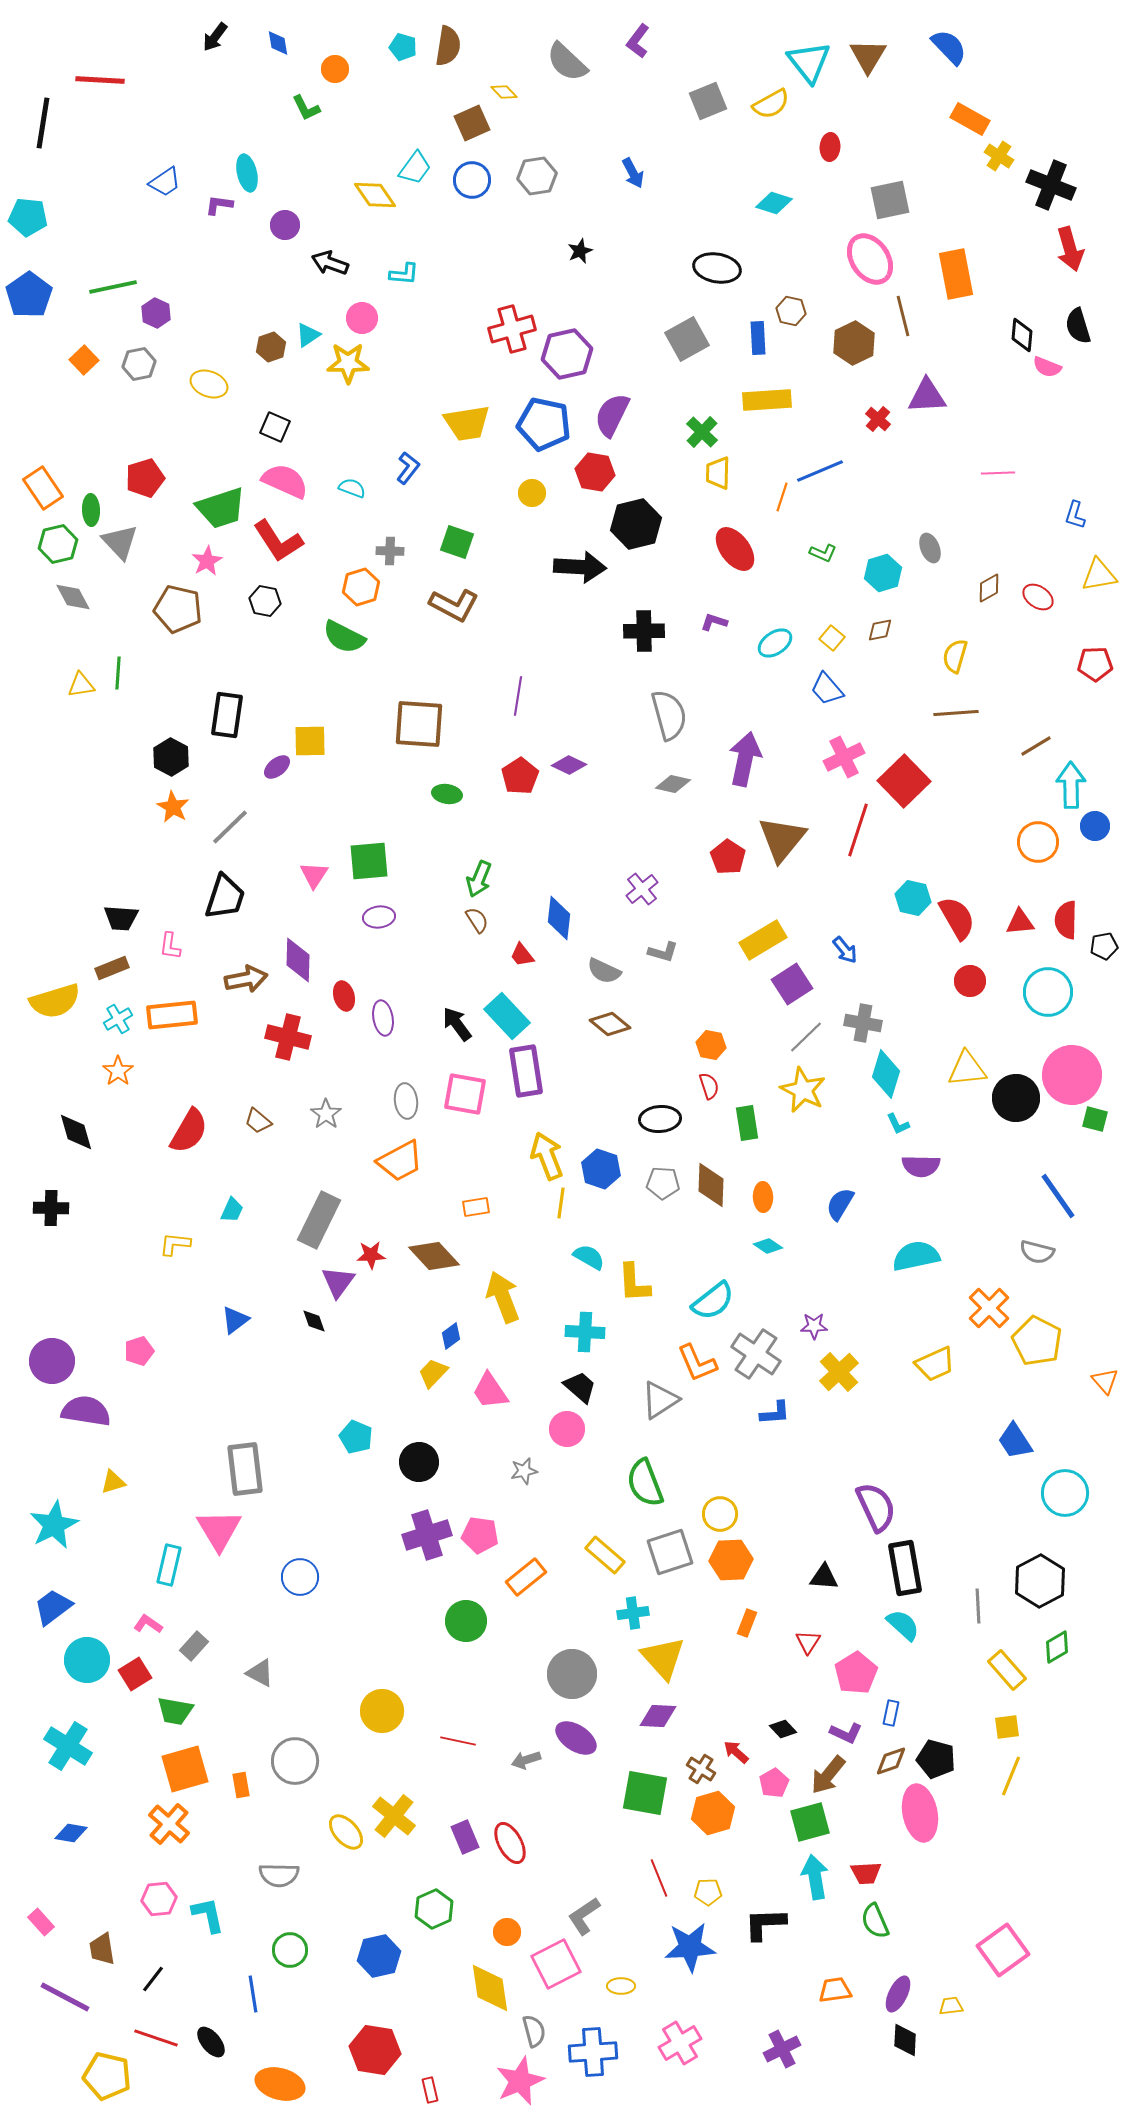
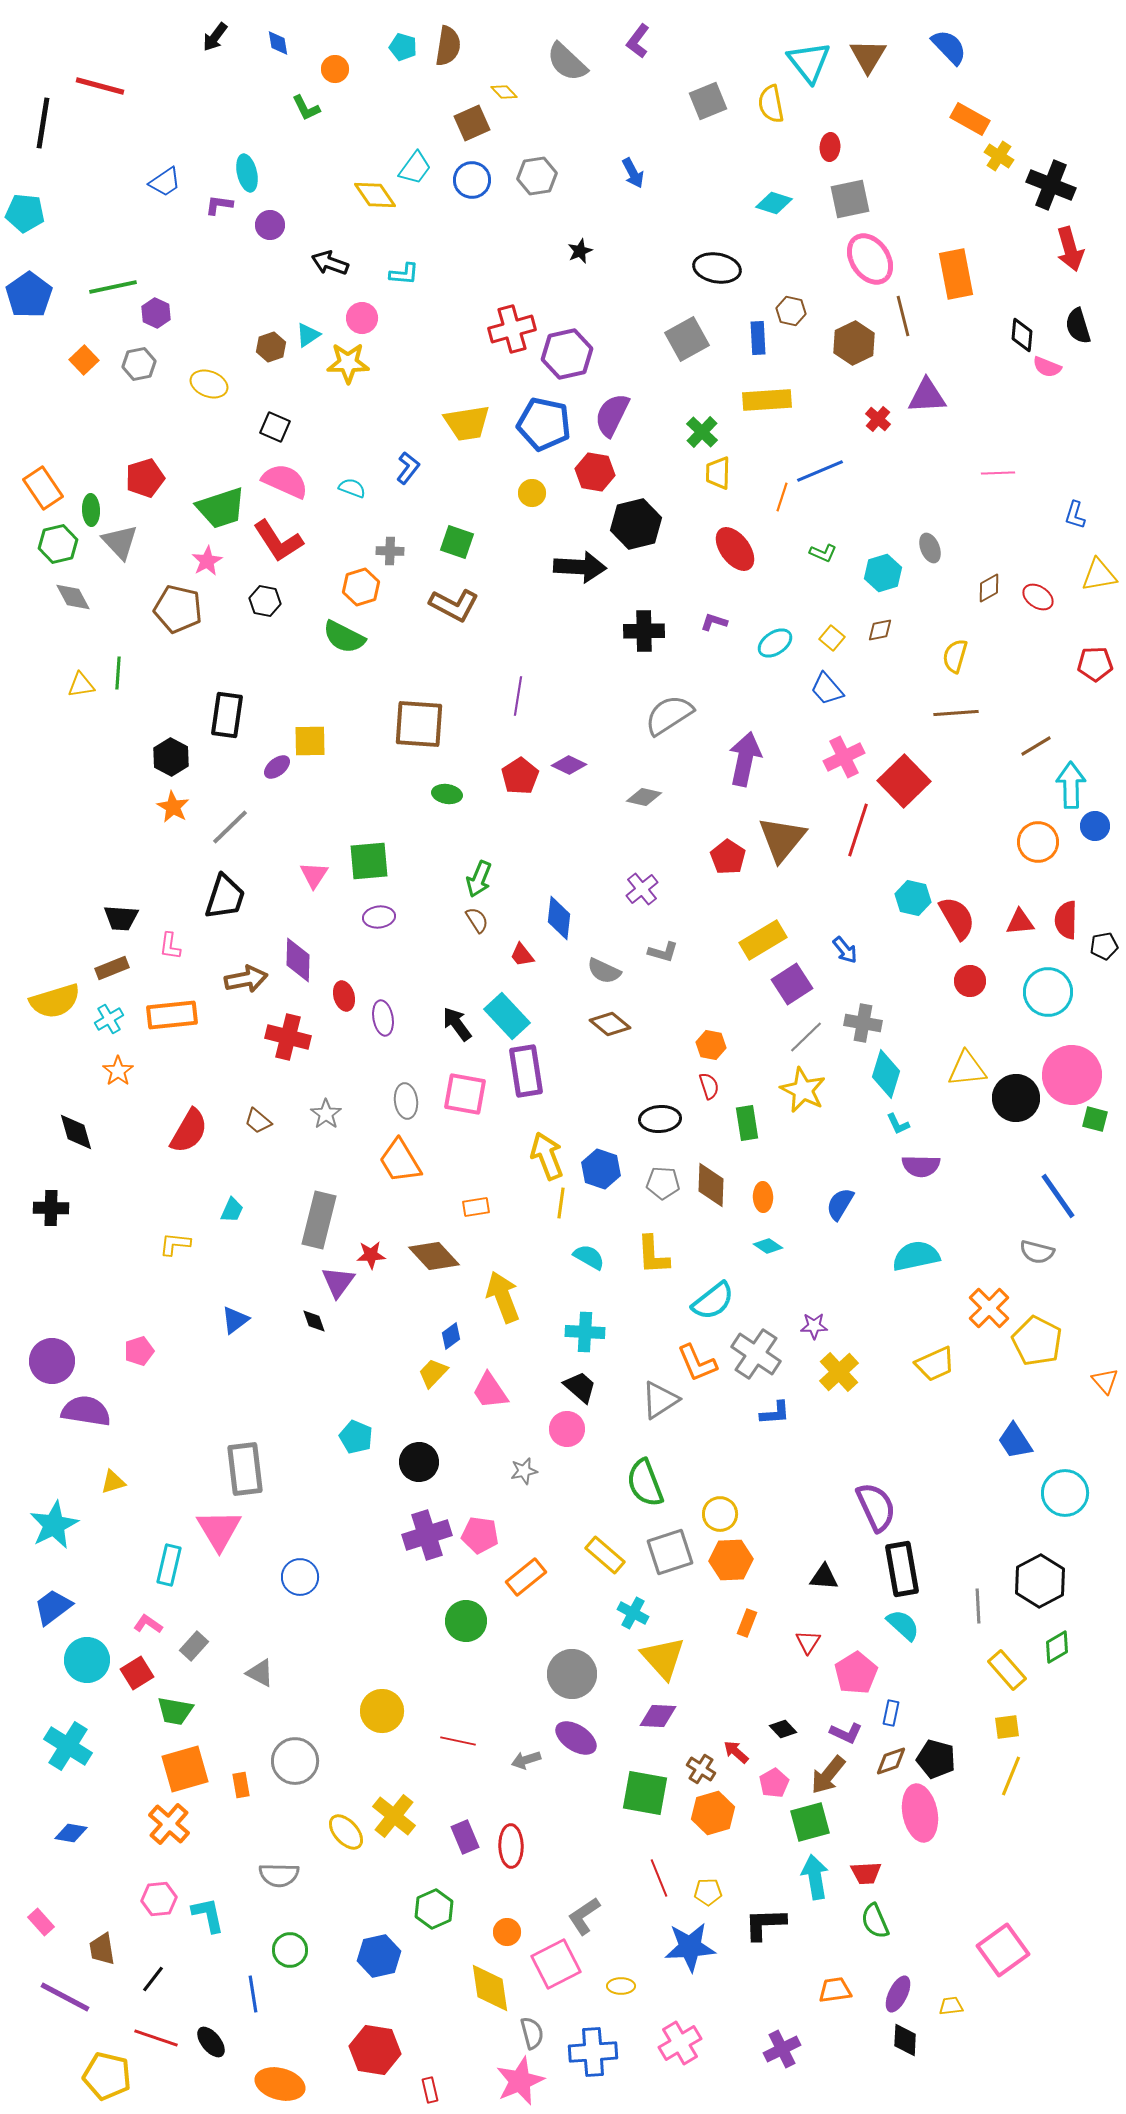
red line at (100, 80): moved 6 px down; rotated 12 degrees clockwise
yellow semicircle at (771, 104): rotated 108 degrees clockwise
gray square at (890, 200): moved 40 px left, 1 px up
cyan pentagon at (28, 217): moved 3 px left, 4 px up
purple circle at (285, 225): moved 15 px left
gray semicircle at (669, 715): rotated 108 degrees counterclockwise
gray diamond at (673, 784): moved 29 px left, 13 px down
cyan cross at (118, 1019): moved 9 px left
orange trapezoid at (400, 1161): rotated 87 degrees clockwise
gray rectangle at (319, 1220): rotated 12 degrees counterclockwise
yellow L-shape at (634, 1283): moved 19 px right, 28 px up
black rectangle at (905, 1568): moved 3 px left, 1 px down
cyan cross at (633, 1613): rotated 36 degrees clockwise
red square at (135, 1674): moved 2 px right, 1 px up
red ellipse at (510, 1843): moved 1 px right, 3 px down; rotated 27 degrees clockwise
gray semicircle at (534, 2031): moved 2 px left, 2 px down
